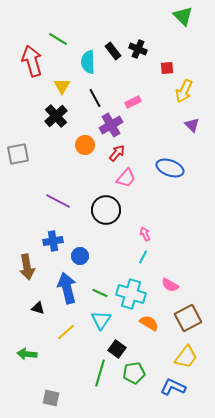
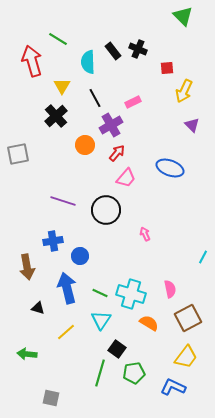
purple line at (58, 201): moved 5 px right; rotated 10 degrees counterclockwise
cyan line at (143, 257): moved 60 px right
pink semicircle at (170, 285): moved 4 px down; rotated 132 degrees counterclockwise
